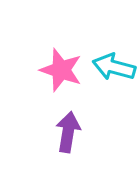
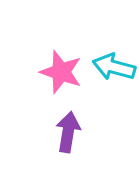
pink star: moved 2 px down
